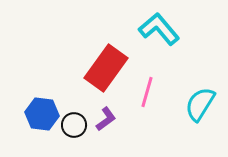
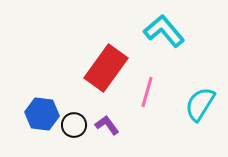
cyan L-shape: moved 5 px right, 2 px down
purple L-shape: moved 1 px right, 6 px down; rotated 90 degrees counterclockwise
